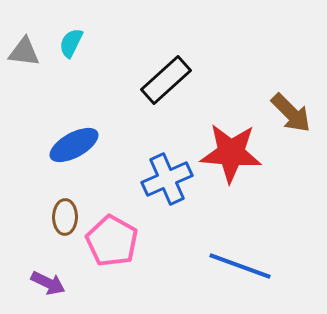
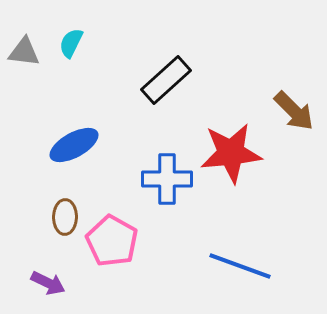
brown arrow: moved 3 px right, 2 px up
red star: rotated 10 degrees counterclockwise
blue cross: rotated 24 degrees clockwise
